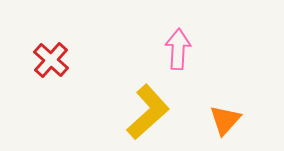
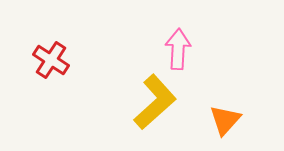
red cross: rotated 9 degrees counterclockwise
yellow L-shape: moved 7 px right, 10 px up
